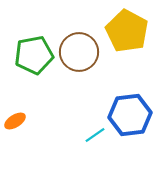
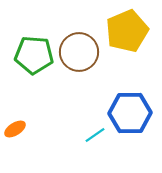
yellow pentagon: rotated 21 degrees clockwise
green pentagon: rotated 15 degrees clockwise
blue hexagon: moved 2 px up; rotated 6 degrees clockwise
orange ellipse: moved 8 px down
